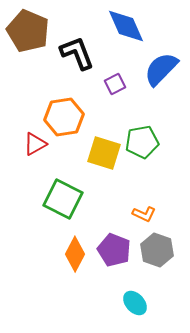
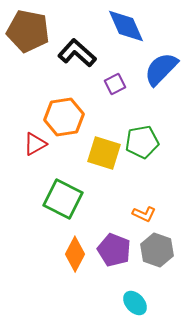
brown pentagon: rotated 12 degrees counterclockwise
black L-shape: rotated 27 degrees counterclockwise
